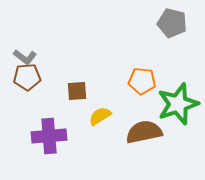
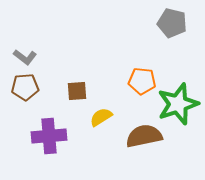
brown pentagon: moved 2 px left, 10 px down
yellow semicircle: moved 1 px right, 1 px down
brown semicircle: moved 4 px down
